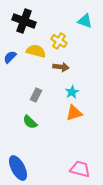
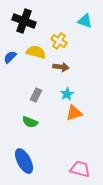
yellow semicircle: moved 1 px down
cyan star: moved 5 px left, 2 px down
green semicircle: rotated 21 degrees counterclockwise
blue ellipse: moved 6 px right, 7 px up
